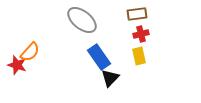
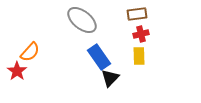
yellow rectangle: rotated 12 degrees clockwise
red star: moved 6 px down; rotated 18 degrees clockwise
